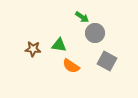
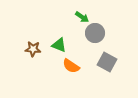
green triangle: rotated 14 degrees clockwise
gray square: moved 1 px down
